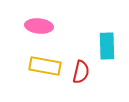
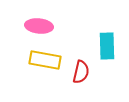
yellow rectangle: moved 6 px up
